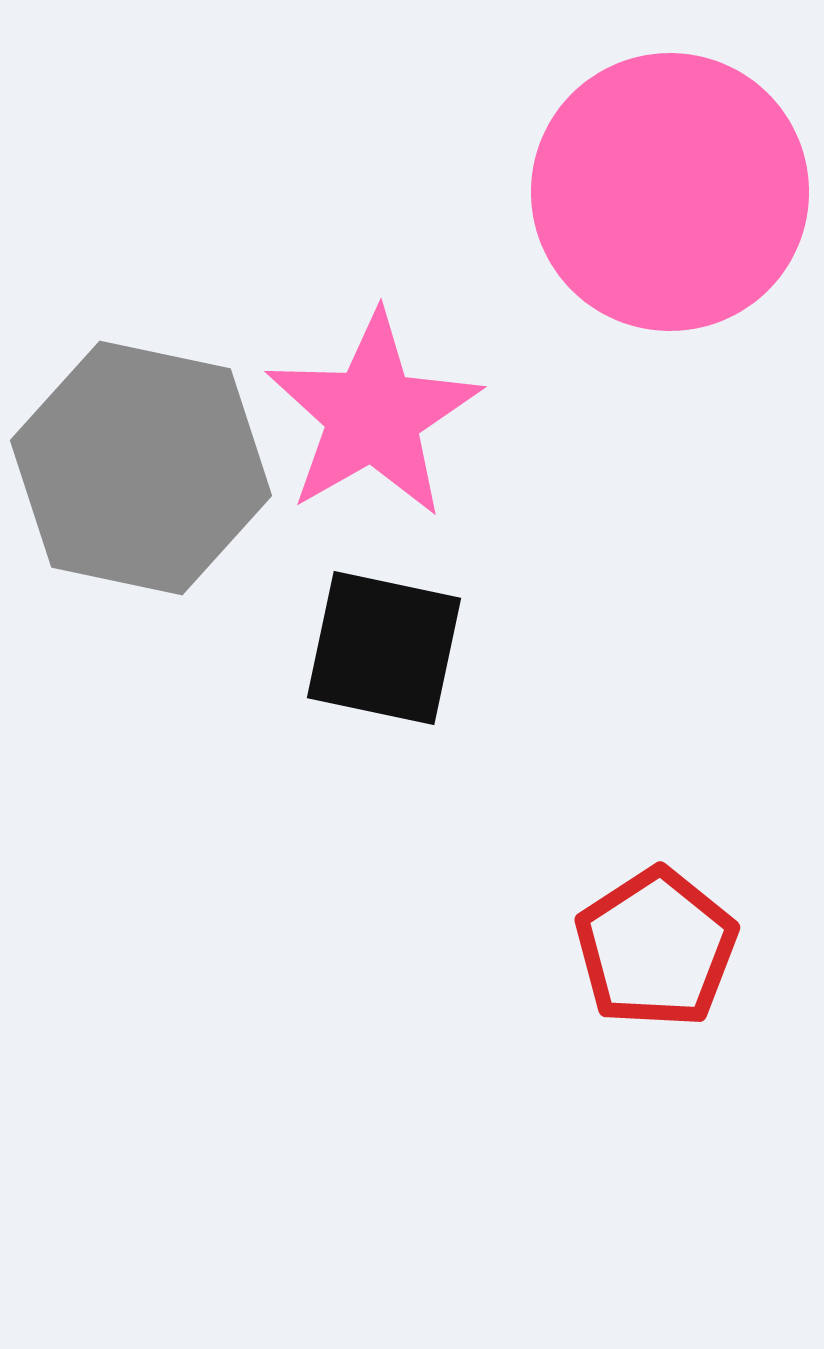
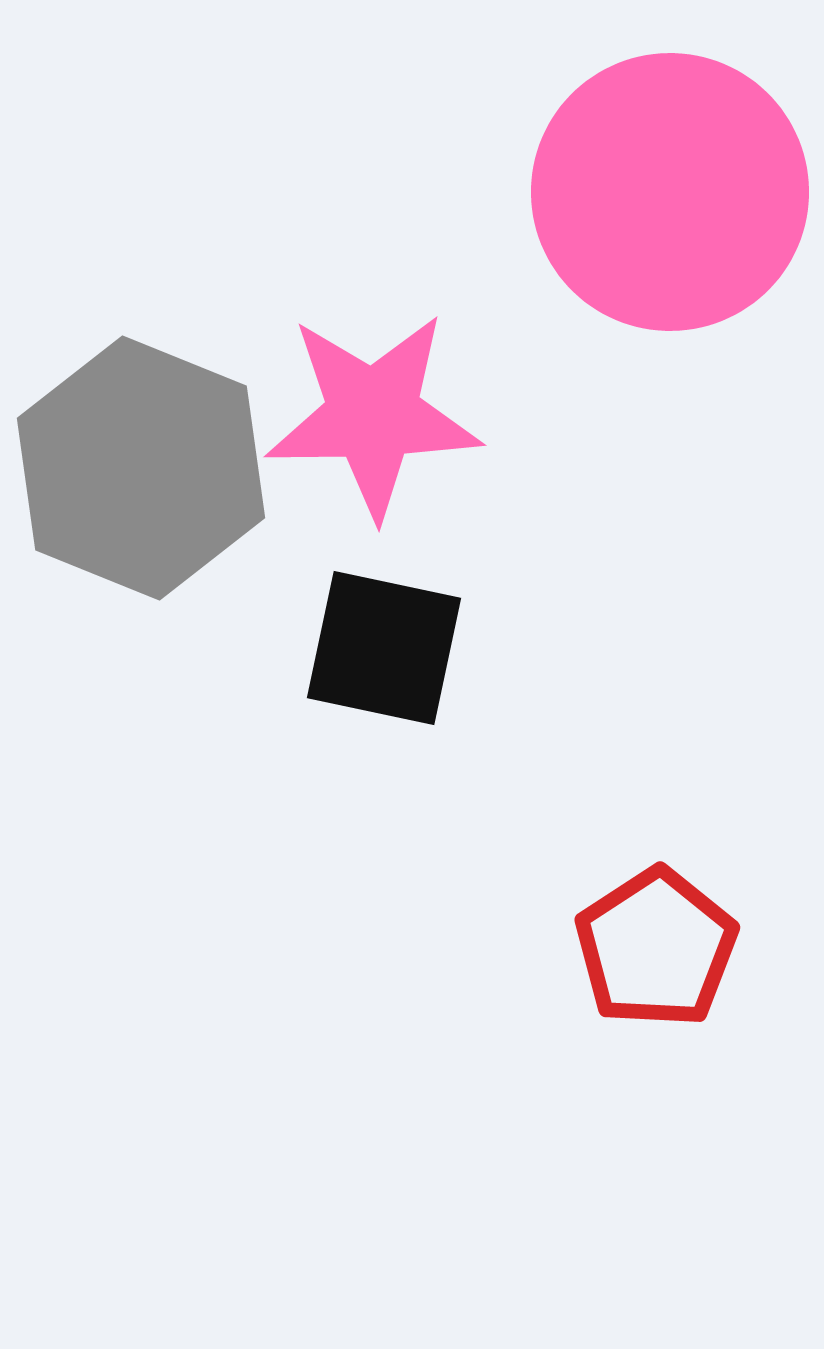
pink star: rotated 29 degrees clockwise
gray hexagon: rotated 10 degrees clockwise
